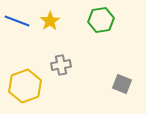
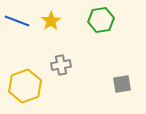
yellow star: moved 1 px right
gray square: rotated 30 degrees counterclockwise
